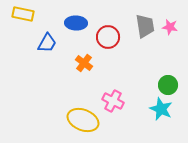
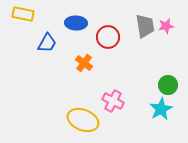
pink star: moved 4 px left, 1 px up; rotated 21 degrees counterclockwise
cyan star: rotated 20 degrees clockwise
